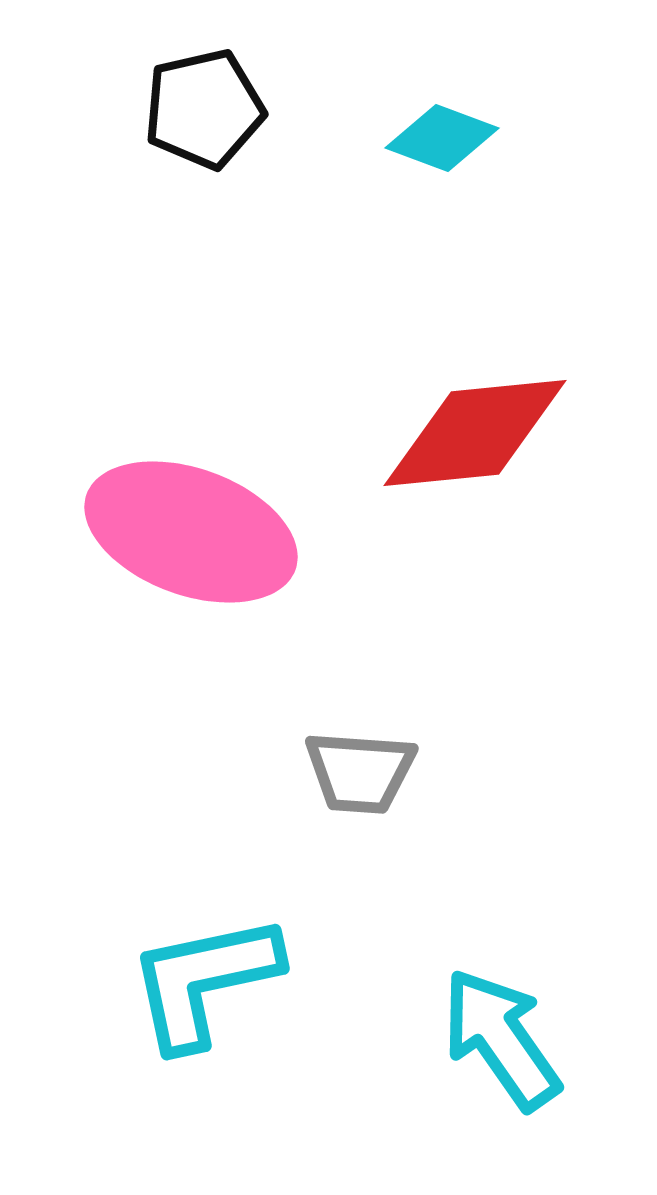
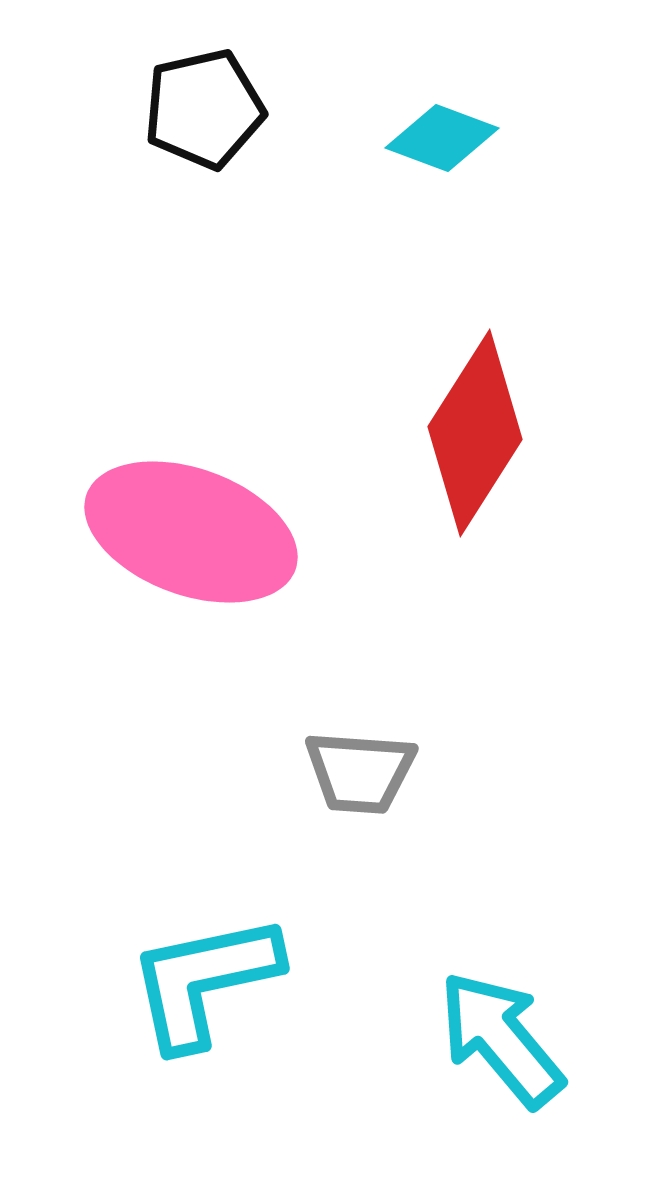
red diamond: rotated 52 degrees counterclockwise
cyan arrow: rotated 5 degrees counterclockwise
